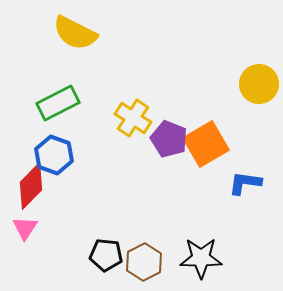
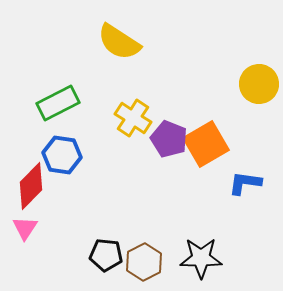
yellow semicircle: moved 44 px right, 9 px down; rotated 6 degrees clockwise
blue hexagon: moved 8 px right; rotated 12 degrees counterclockwise
